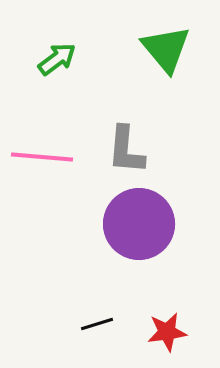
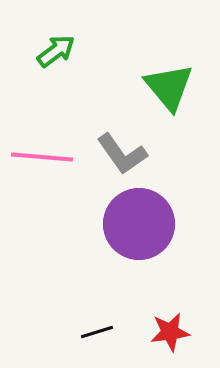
green triangle: moved 3 px right, 38 px down
green arrow: moved 1 px left, 8 px up
gray L-shape: moved 4 px left, 4 px down; rotated 40 degrees counterclockwise
black line: moved 8 px down
red star: moved 3 px right
